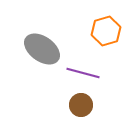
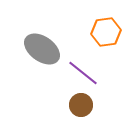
orange hexagon: moved 1 px down; rotated 8 degrees clockwise
purple line: rotated 24 degrees clockwise
